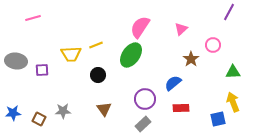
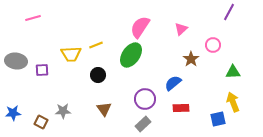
brown square: moved 2 px right, 3 px down
